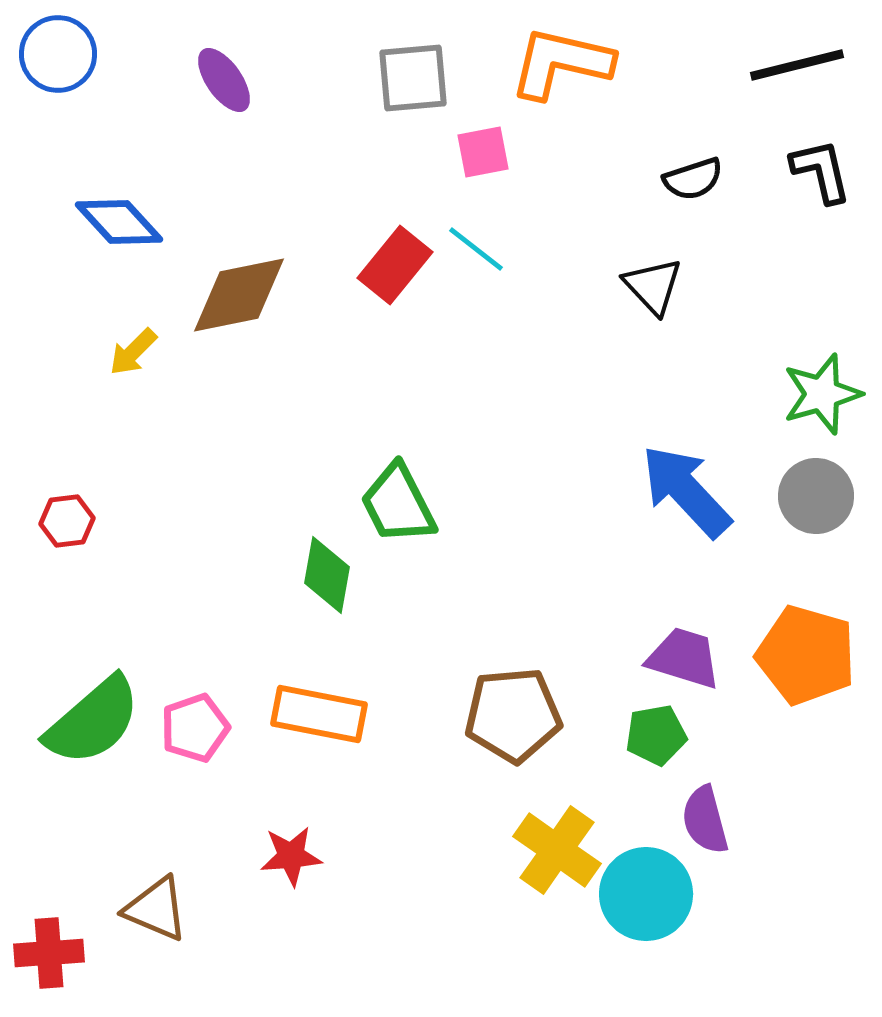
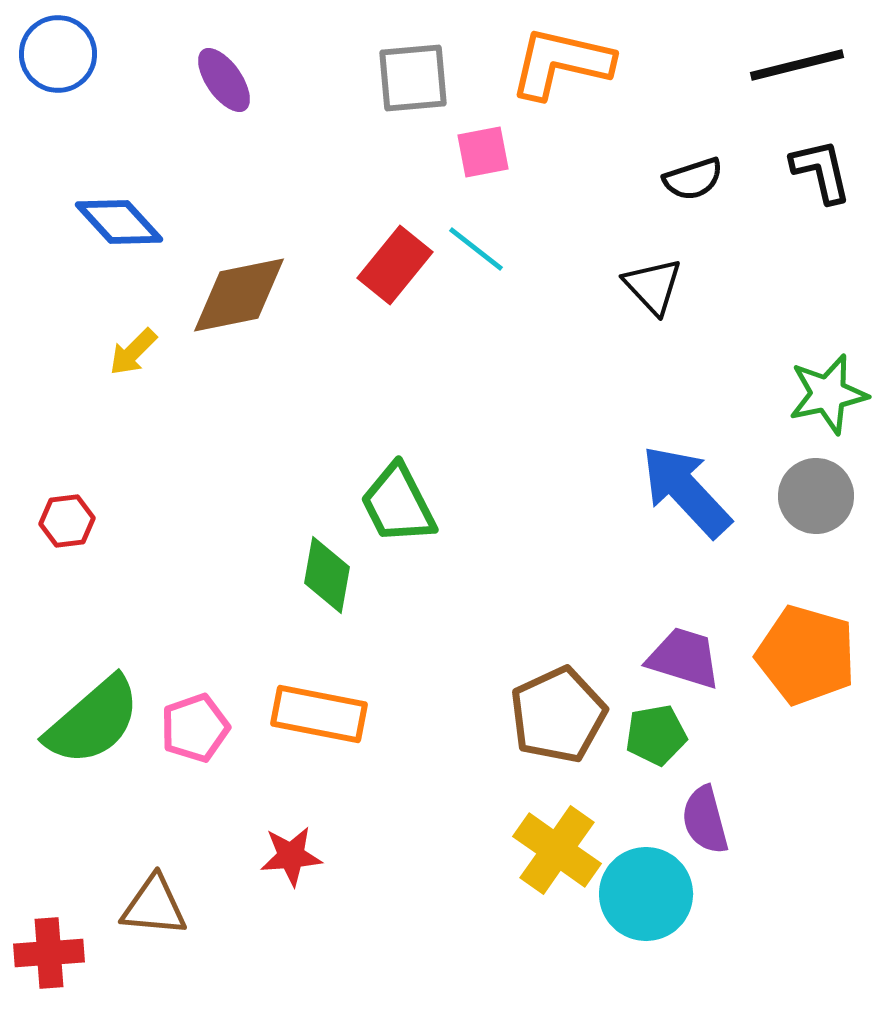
green star: moved 6 px right; rotated 4 degrees clockwise
brown pentagon: moved 45 px right; rotated 20 degrees counterclockwise
brown triangle: moved 2 px left, 3 px up; rotated 18 degrees counterclockwise
